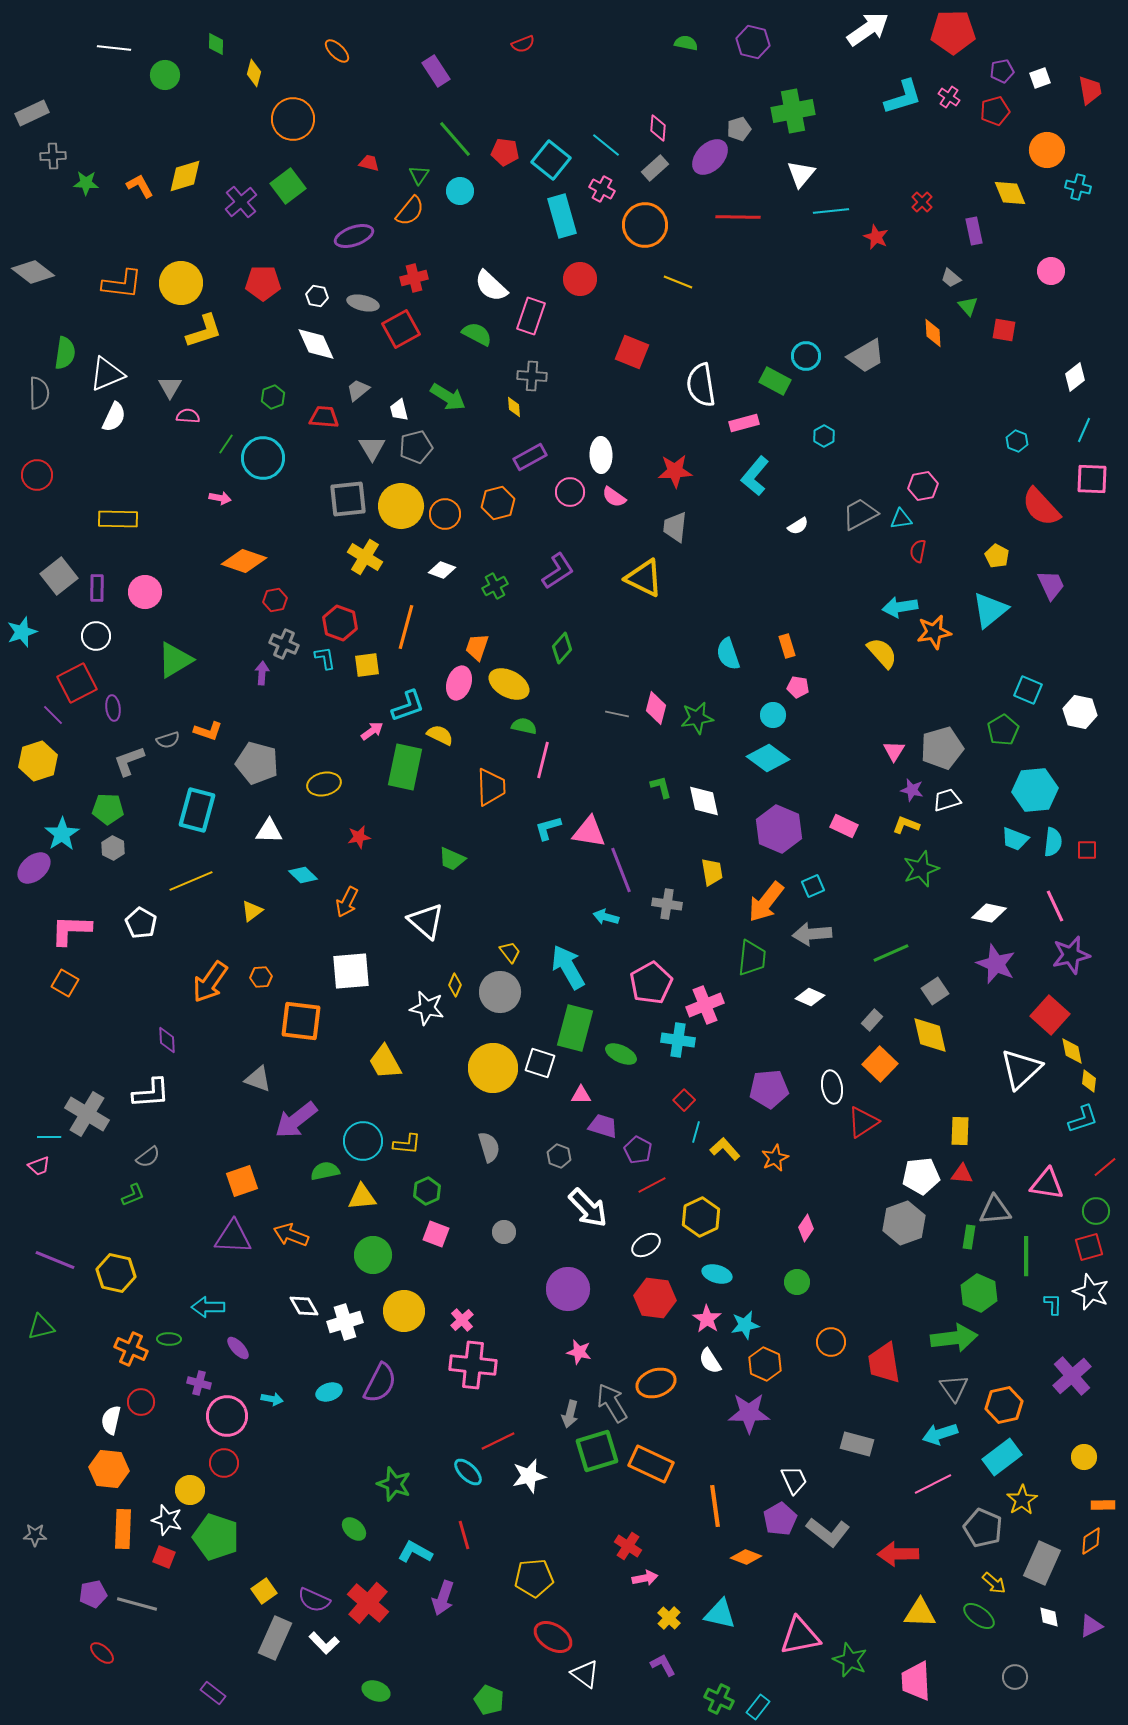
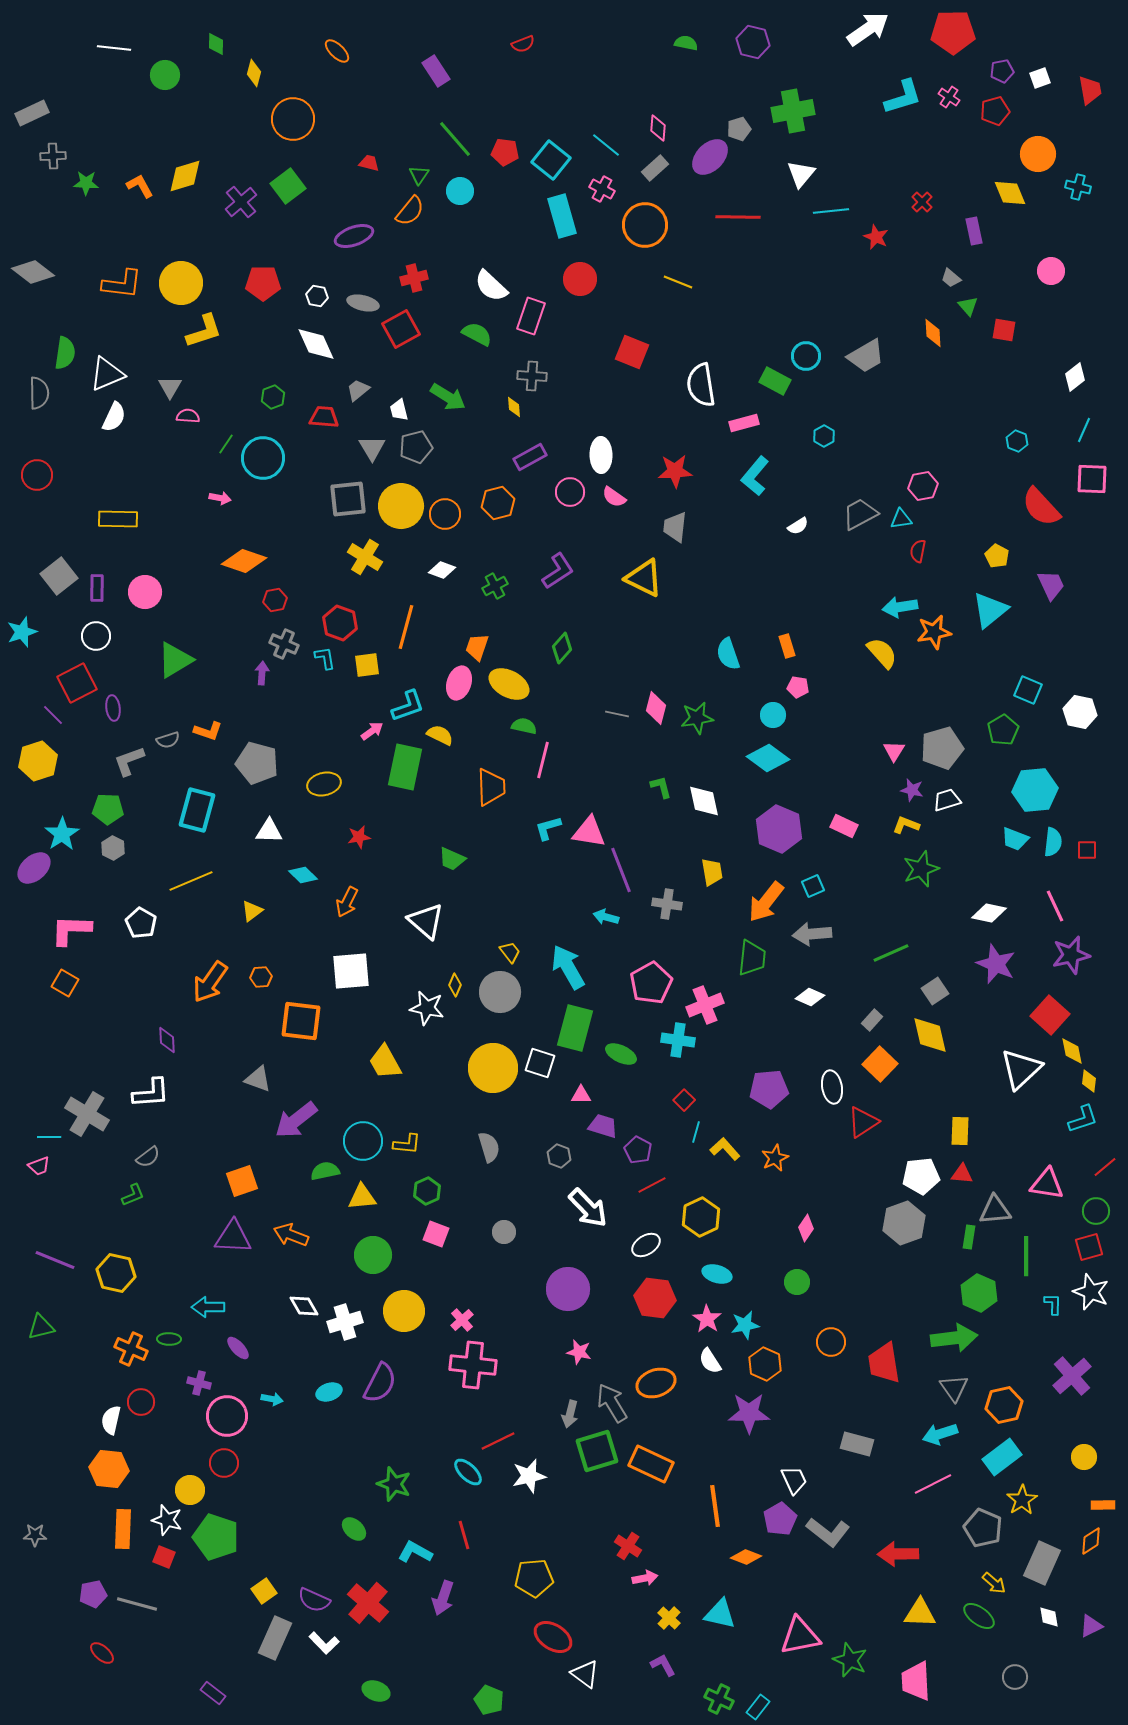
orange circle at (1047, 150): moved 9 px left, 4 px down
